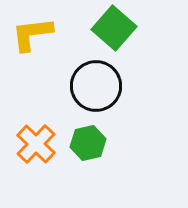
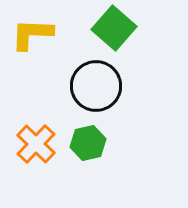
yellow L-shape: rotated 9 degrees clockwise
